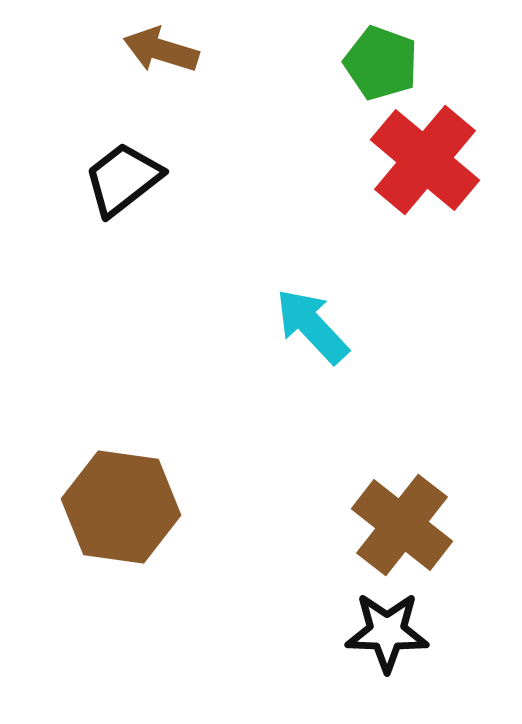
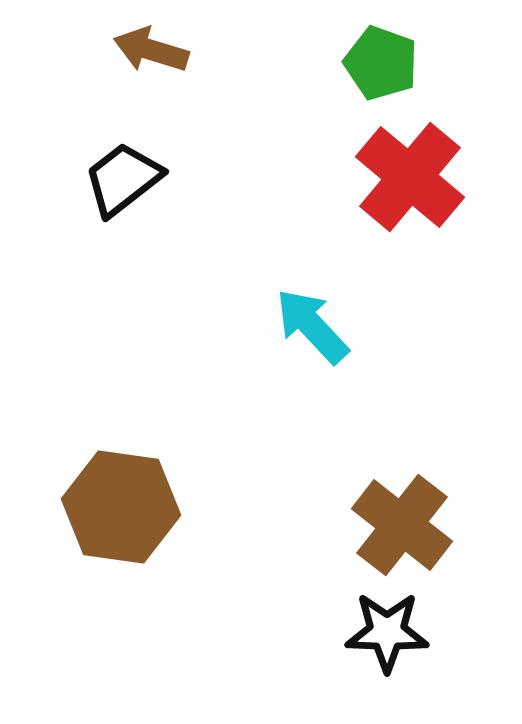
brown arrow: moved 10 px left
red cross: moved 15 px left, 17 px down
